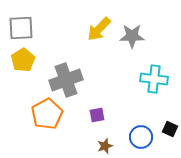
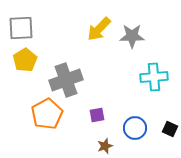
yellow pentagon: moved 2 px right
cyan cross: moved 2 px up; rotated 12 degrees counterclockwise
blue circle: moved 6 px left, 9 px up
